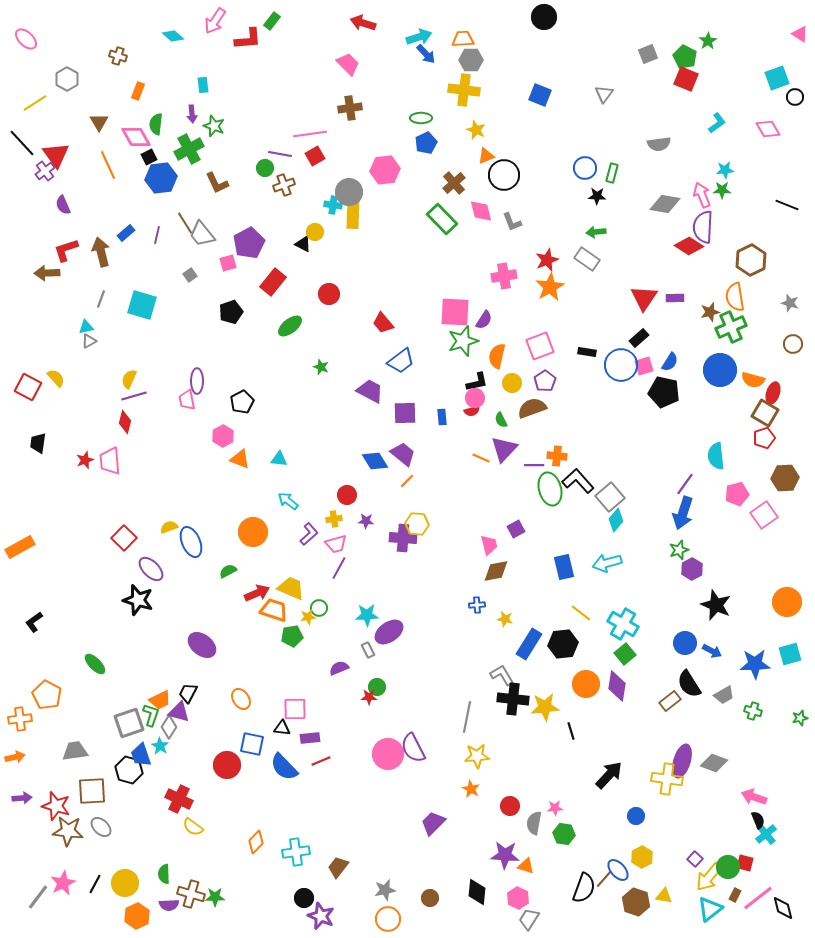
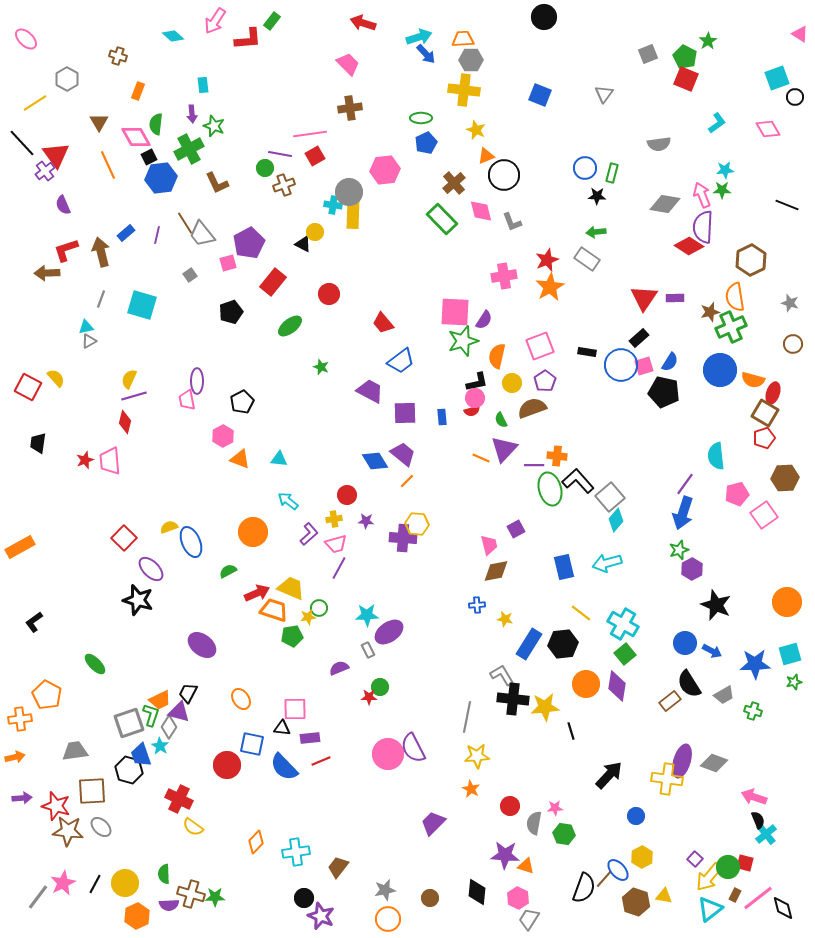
green circle at (377, 687): moved 3 px right
green star at (800, 718): moved 6 px left, 36 px up
